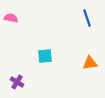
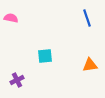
orange triangle: moved 2 px down
purple cross: moved 2 px up; rotated 32 degrees clockwise
